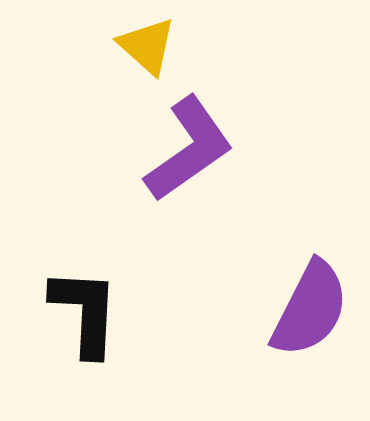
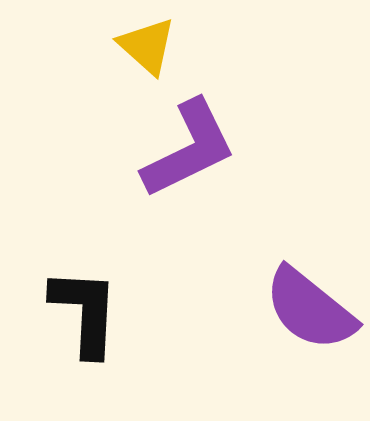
purple L-shape: rotated 9 degrees clockwise
purple semicircle: rotated 102 degrees clockwise
